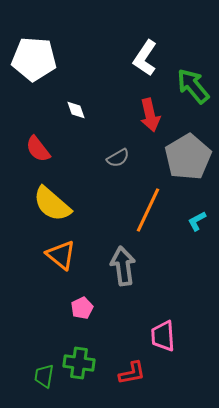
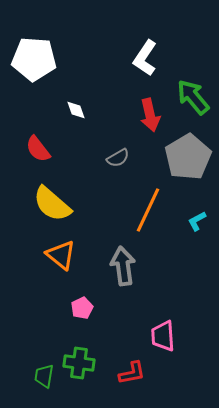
green arrow: moved 11 px down
